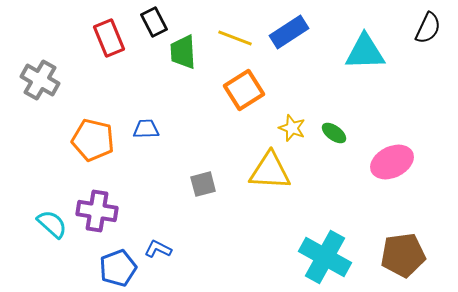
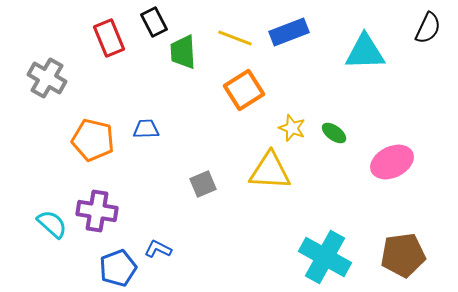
blue rectangle: rotated 12 degrees clockwise
gray cross: moved 7 px right, 2 px up
gray square: rotated 8 degrees counterclockwise
